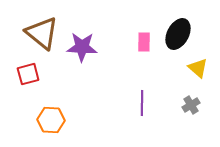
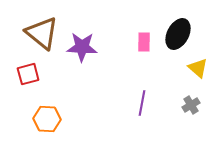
purple line: rotated 10 degrees clockwise
orange hexagon: moved 4 px left, 1 px up
